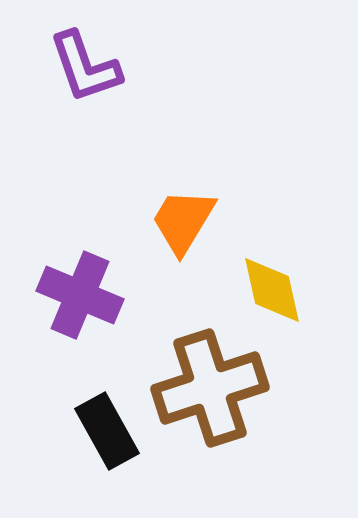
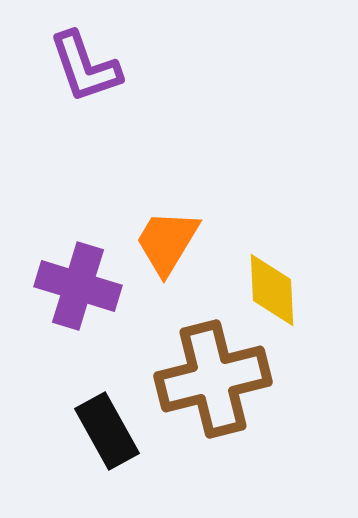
orange trapezoid: moved 16 px left, 21 px down
yellow diamond: rotated 10 degrees clockwise
purple cross: moved 2 px left, 9 px up; rotated 6 degrees counterclockwise
brown cross: moved 3 px right, 9 px up; rotated 4 degrees clockwise
